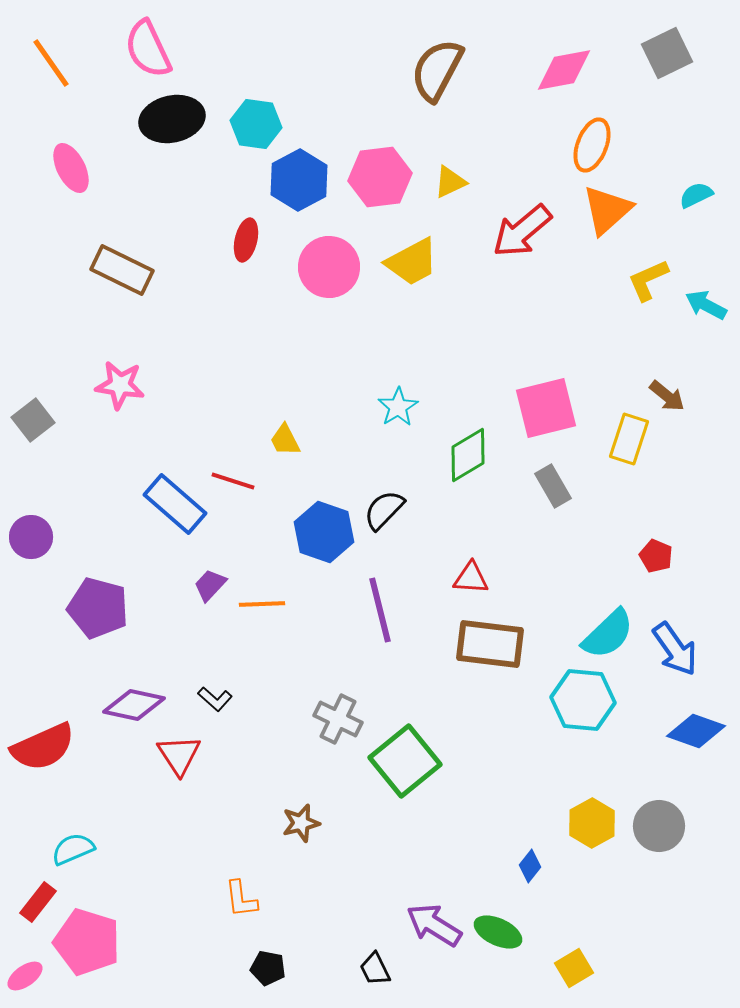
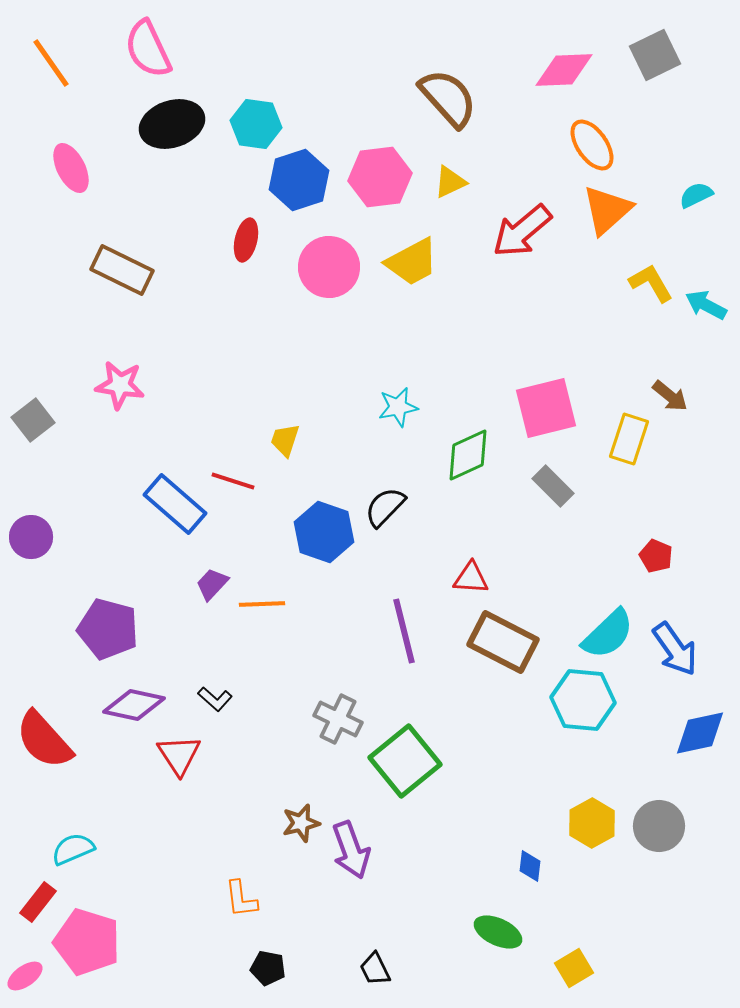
gray square at (667, 53): moved 12 px left, 2 px down
brown semicircle at (437, 70): moved 11 px right, 28 px down; rotated 110 degrees clockwise
pink diamond at (564, 70): rotated 8 degrees clockwise
black ellipse at (172, 119): moved 5 px down; rotated 6 degrees counterclockwise
orange ellipse at (592, 145): rotated 56 degrees counterclockwise
blue hexagon at (299, 180): rotated 10 degrees clockwise
yellow L-shape at (648, 280): moved 3 px right, 3 px down; rotated 84 degrees clockwise
brown arrow at (667, 396): moved 3 px right
cyan star at (398, 407): rotated 21 degrees clockwise
yellow trapezoid at (285, 440): rotated 45 degrees clockwise
green diamond at (468, 455): rotated 6 degrees clockwise
gray rectangle at (553, 486): rotated 15 degrees counterclockwise
black semicircle at (384, 510): moved 1 px right, 3 px up
purple trapezoid at (210, 585): moved 2 px right, 1 px up
purple pentagon at (98, 608): moved 10 px right, 21 px down
purple line at (380, 610): moved 24 px right, 21 px down
brown rectangle at (490, 644): moved 13 px right, 2 px up; rotated 20 degrees clockwise
blue diamond at (696, 731): moved 4 px right, 2 px down; rotated 32 degrees counterclockwise
red semicircle at (43, 747): moved 1 px right, 7 px up; rotated 72 degrees clockwise
blue diamond at (530, 866): rotated 32 degrees counterclockwise
purple arrow at (434, 925): moved 83 px left, 75 px up; rotated 142 degrees counterclockwise
